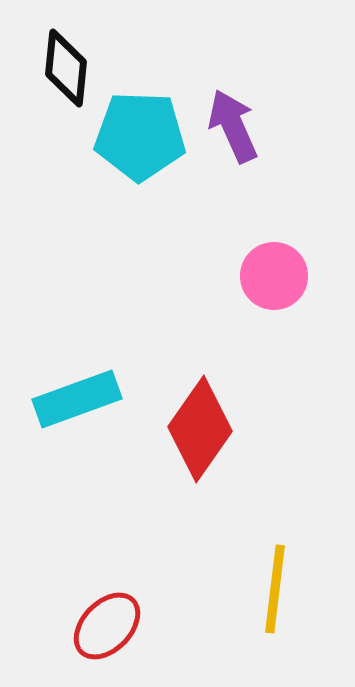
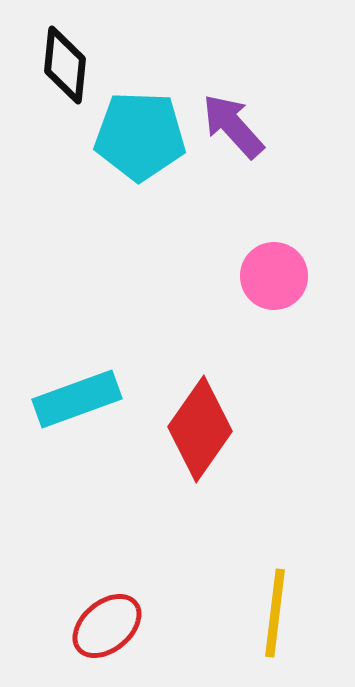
black diamond: moved 1 px left, 3 px up
purple arrow: rotated 18 degrees counterclockwise
yellow line: moved 24 px down
red ellipse: rotated 6 degrees clockwise
